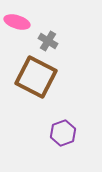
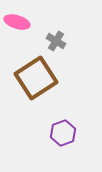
gray cross: moved 8 px right
brown square: moved 1 px down; rotated 30 degrees clockwise
